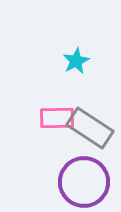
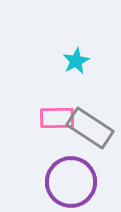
purple circle: moved 13 px left
